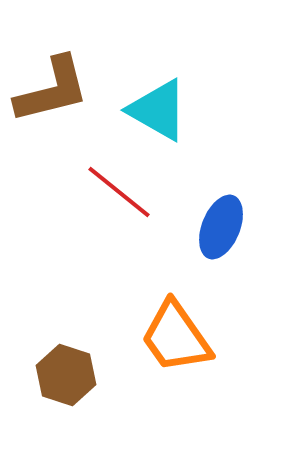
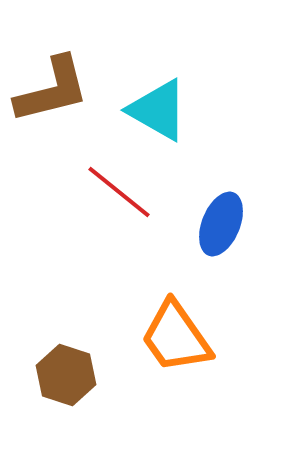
blue ellipse: moved 3 px up
